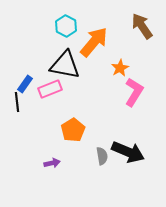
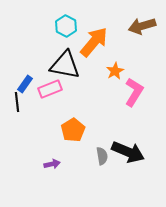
brown arrow: rotated 72 degrees counterclockwise
orange star: moved 5 px left, 3 px down
purple arrow: moved 1 px down
